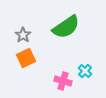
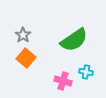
green semicircle: moved 8 px right, 13 px down
orange square: rotated 24 degrees counterclockwise
cyan cross: moved 1 px right, 1 px down; rotated 32 degrees counterclockwise
